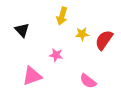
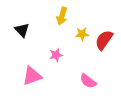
pink star: rotated 24 degrees counterclockwise
